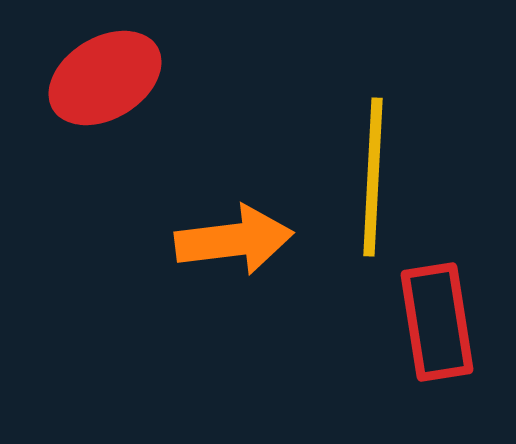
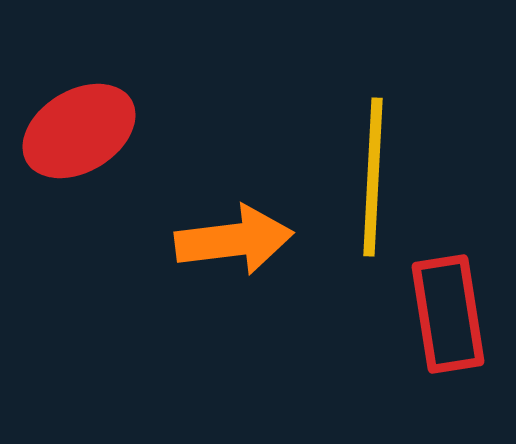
red ellipse: moved 26 px left, 53 px down
red rectangle: moved 11 px right, 8 px up
